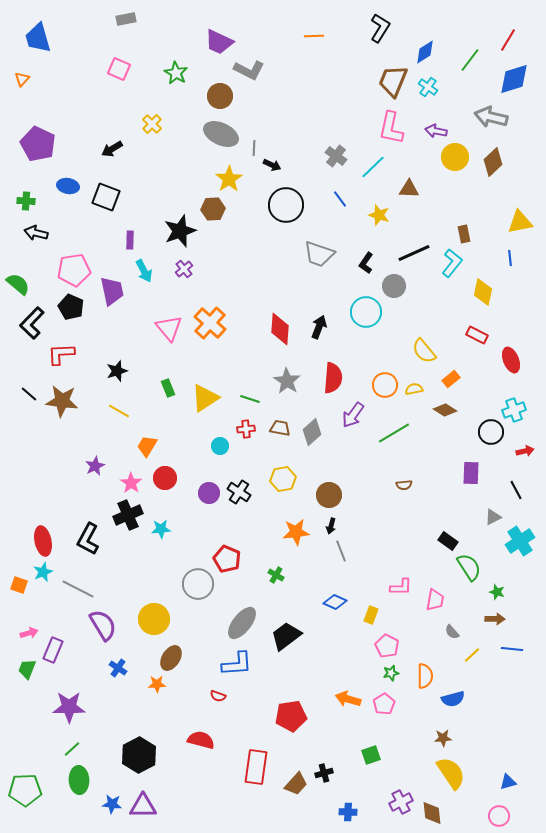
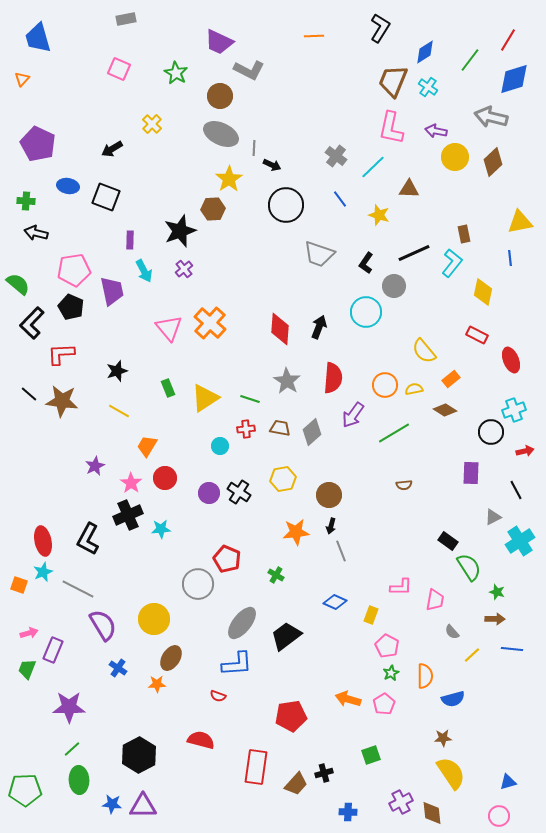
green star at (391, 673): rotated 14 degrees counterclockwise
